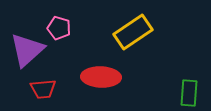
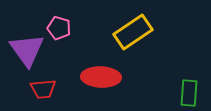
purple triangle: rotated 24 degrees counterclockwise
